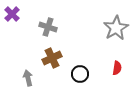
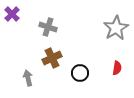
black circle: moved 1 px up
